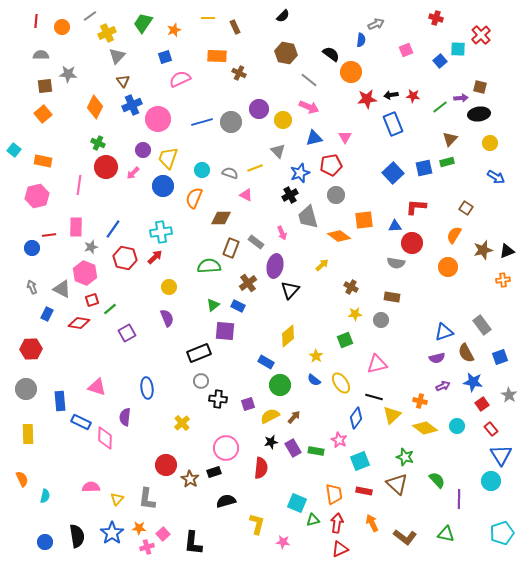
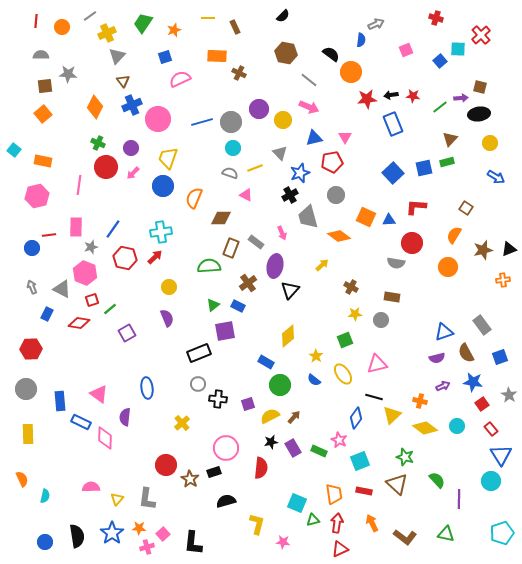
purple circle at (143, 150): moved 12 px left, 2 px up
gray triangle at (278, 151): moved 2 px right, 2 px down
red pentagon at (331, 165): moved 1 px right, 3 px up
cyan circle at (202, 170): moved 31 px right, 22 px up
orange square at (364, 220): moved 2 px right, 3 px up; rotated 30 degrees clockwise
blue triangle at (395, 226): moved 6 px left, 6 px up
black triangle at (507, 251): moved 2 px right, 2 px up
purple square at (225, 331): rotated 15 degrees counterclockwise
gray circle at (201, 381): moved 3 px left, 3 px down
yellow ellipse at (341, 383): moved 2 px right, 9 px up
pink triangle at (97, 387): moved 2 px right, 7 px down; rotated 18 degrees clockwise
green rectangle at (316, 451): moved 3 px right; rotated 14 degrees clockwise
